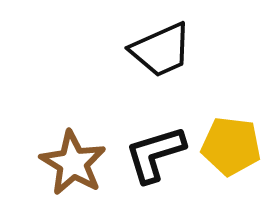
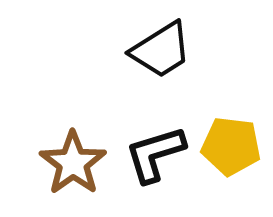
black trapezoid: rotated 8 degrees counterclockwise
brown star: rotated 6 degrees clockwise
